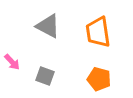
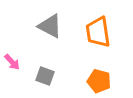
gray triangle: moved 2 px right
orange pentagon: moved 2 px down
